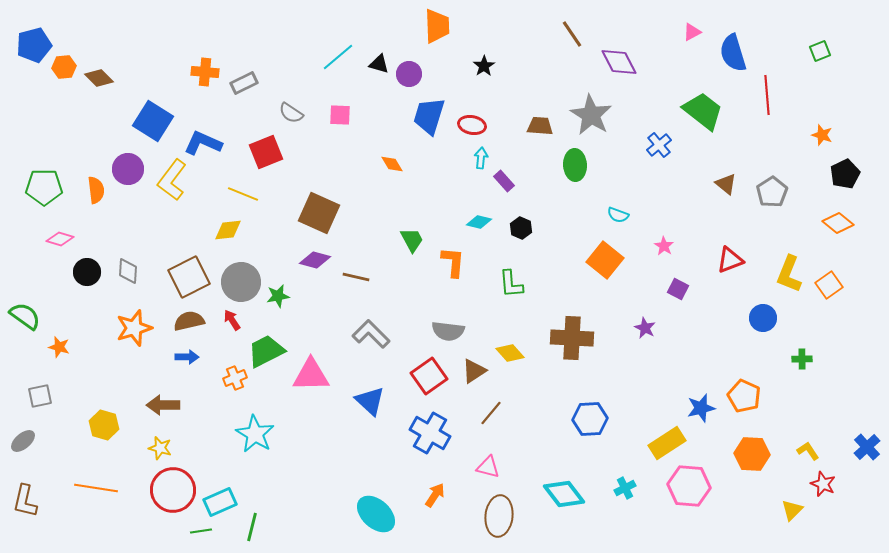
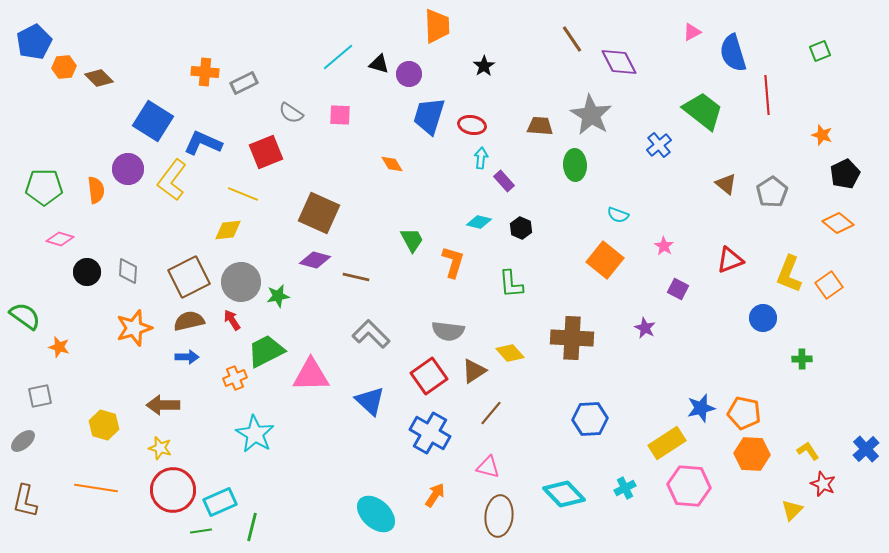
brown line at (572, 34): moved 5 px down
blue pentagon at (34, 45): moved 3 px up; rotated 12 degrees counterclockwise
orange L-shape at (453, 262): rotated 12 degrees clockwise
orange pentagon at (744, 396): moved 17 px down; rotated 12 degrees counterclockwise
blue cross at (867, 447): moved 1 px left, 2 px down
cyan diamond at (564, 494): rotated 6 degrees counterclockwise
